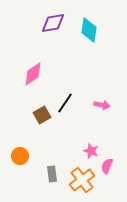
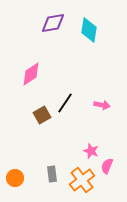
pink diamond: moved 2 px left
orange circle: moved 5 px left, 22 px down
